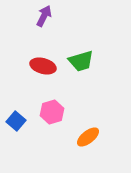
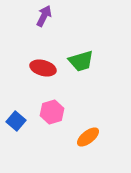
red ellipse: moved 2 px down
